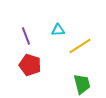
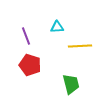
cyan triangle: moved 1 px left, 3 px up
yellow line: rotated 30 degrees clockwise
green trapezoid: moved 11 px left
